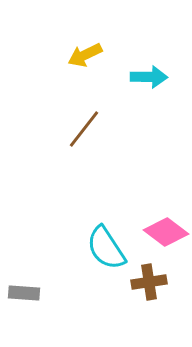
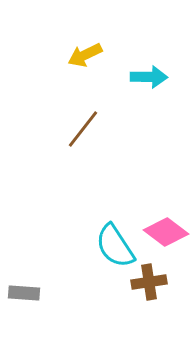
brown line: moved 1 px left
cyan semicircle: moved 9 px right, 2 px up
